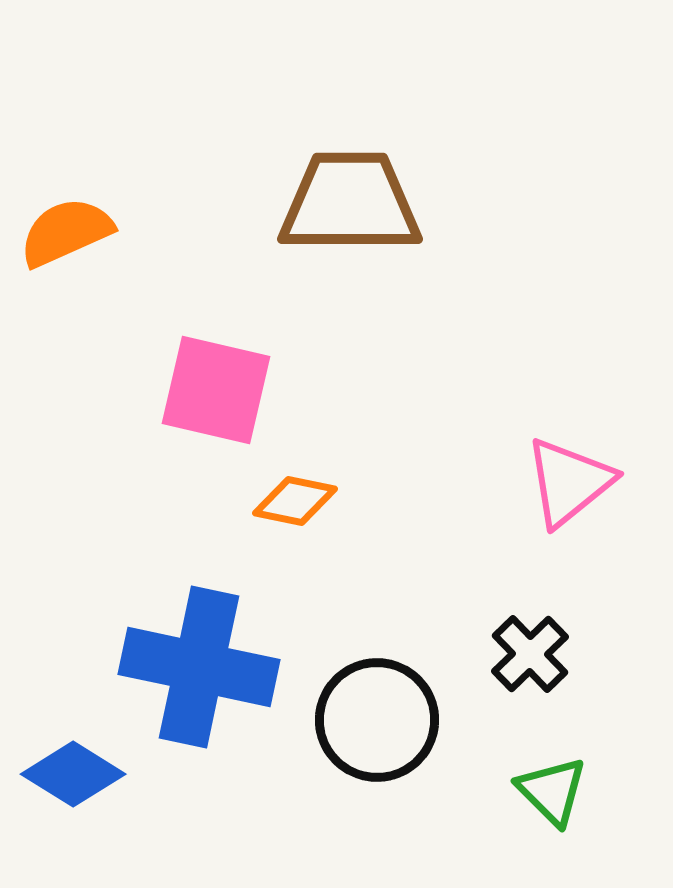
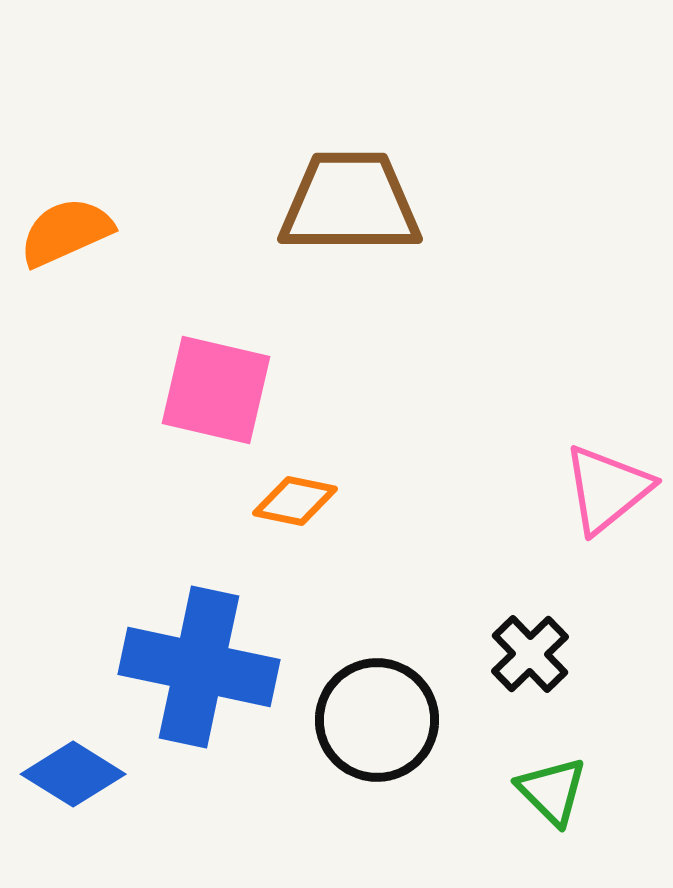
pink triangle: moved 38 px right, 7 px down
